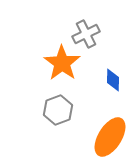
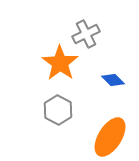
orange star: moved 2 px left
blue diamond: rotated 45 degrees counterclockwise
gray hexagon: rotated 12 degrees counterclockwise
